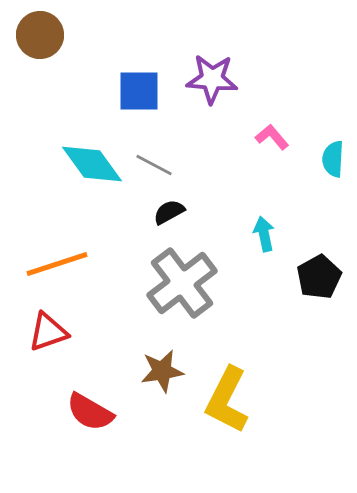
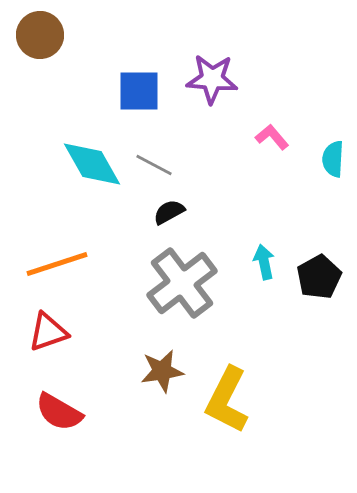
cyan diamond: rotated 6 degrees clockwise
cyan arrow: moved 28 px down
red semicircle: moved 31 px left
